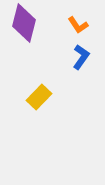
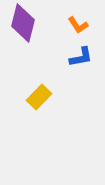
purple diamond: moved 1 px left
blue L-shape: rotated 45 degrees clockwise
